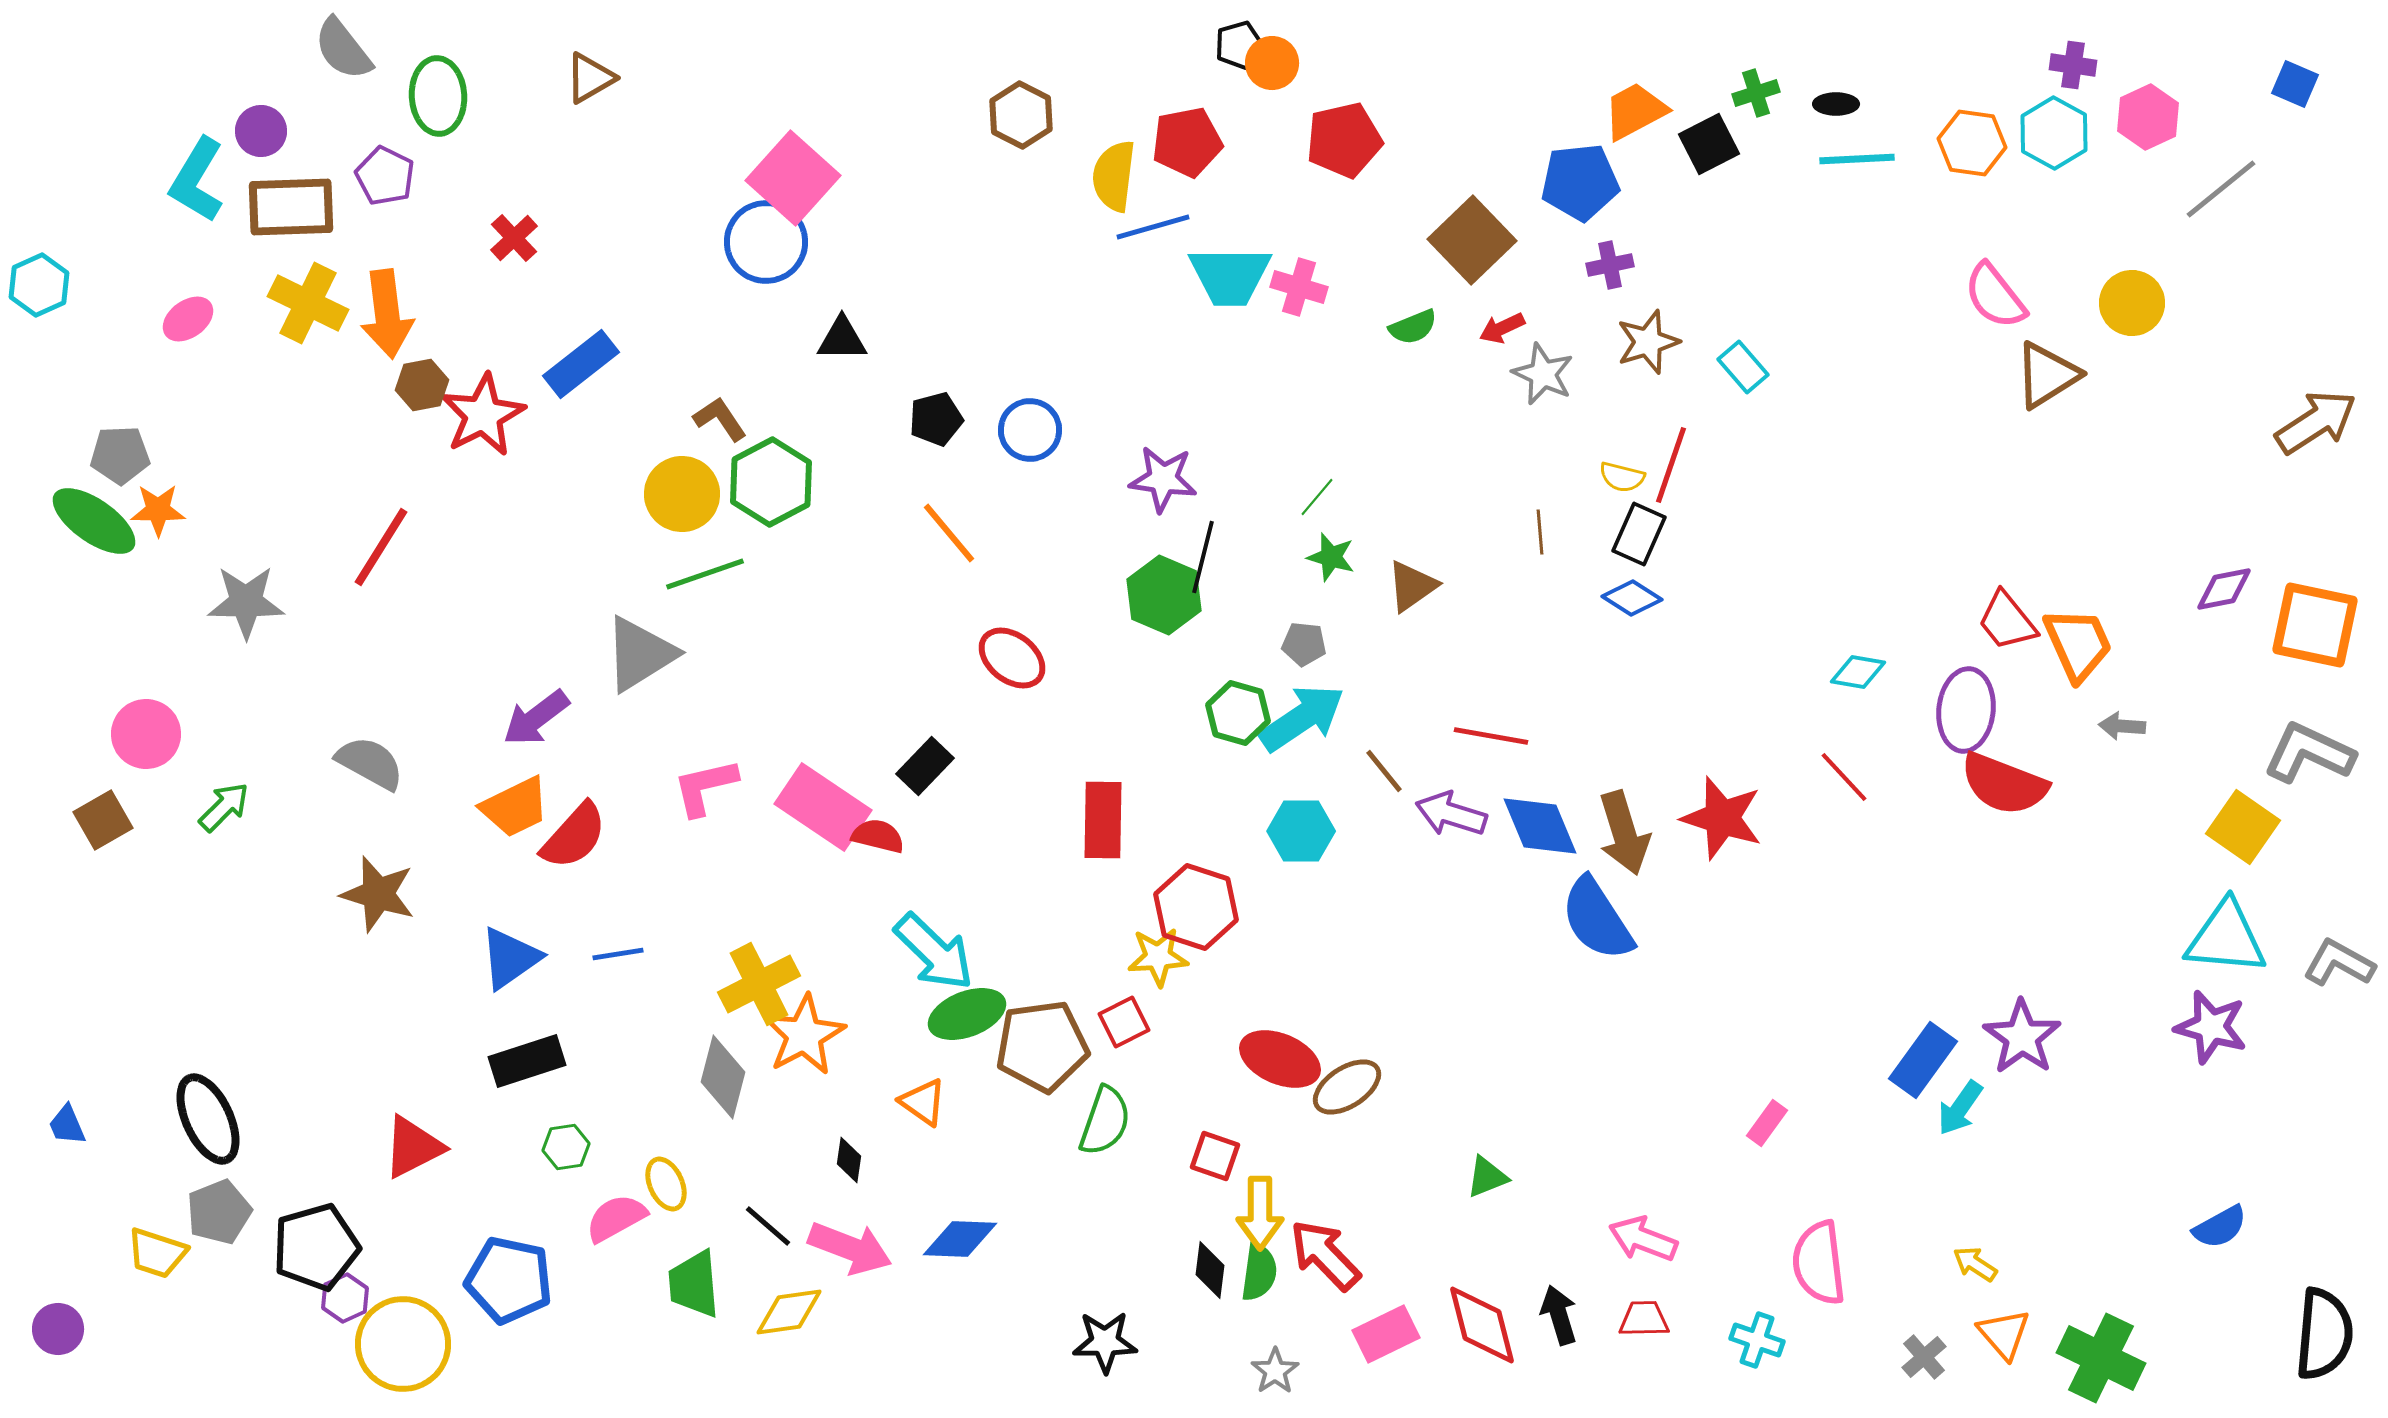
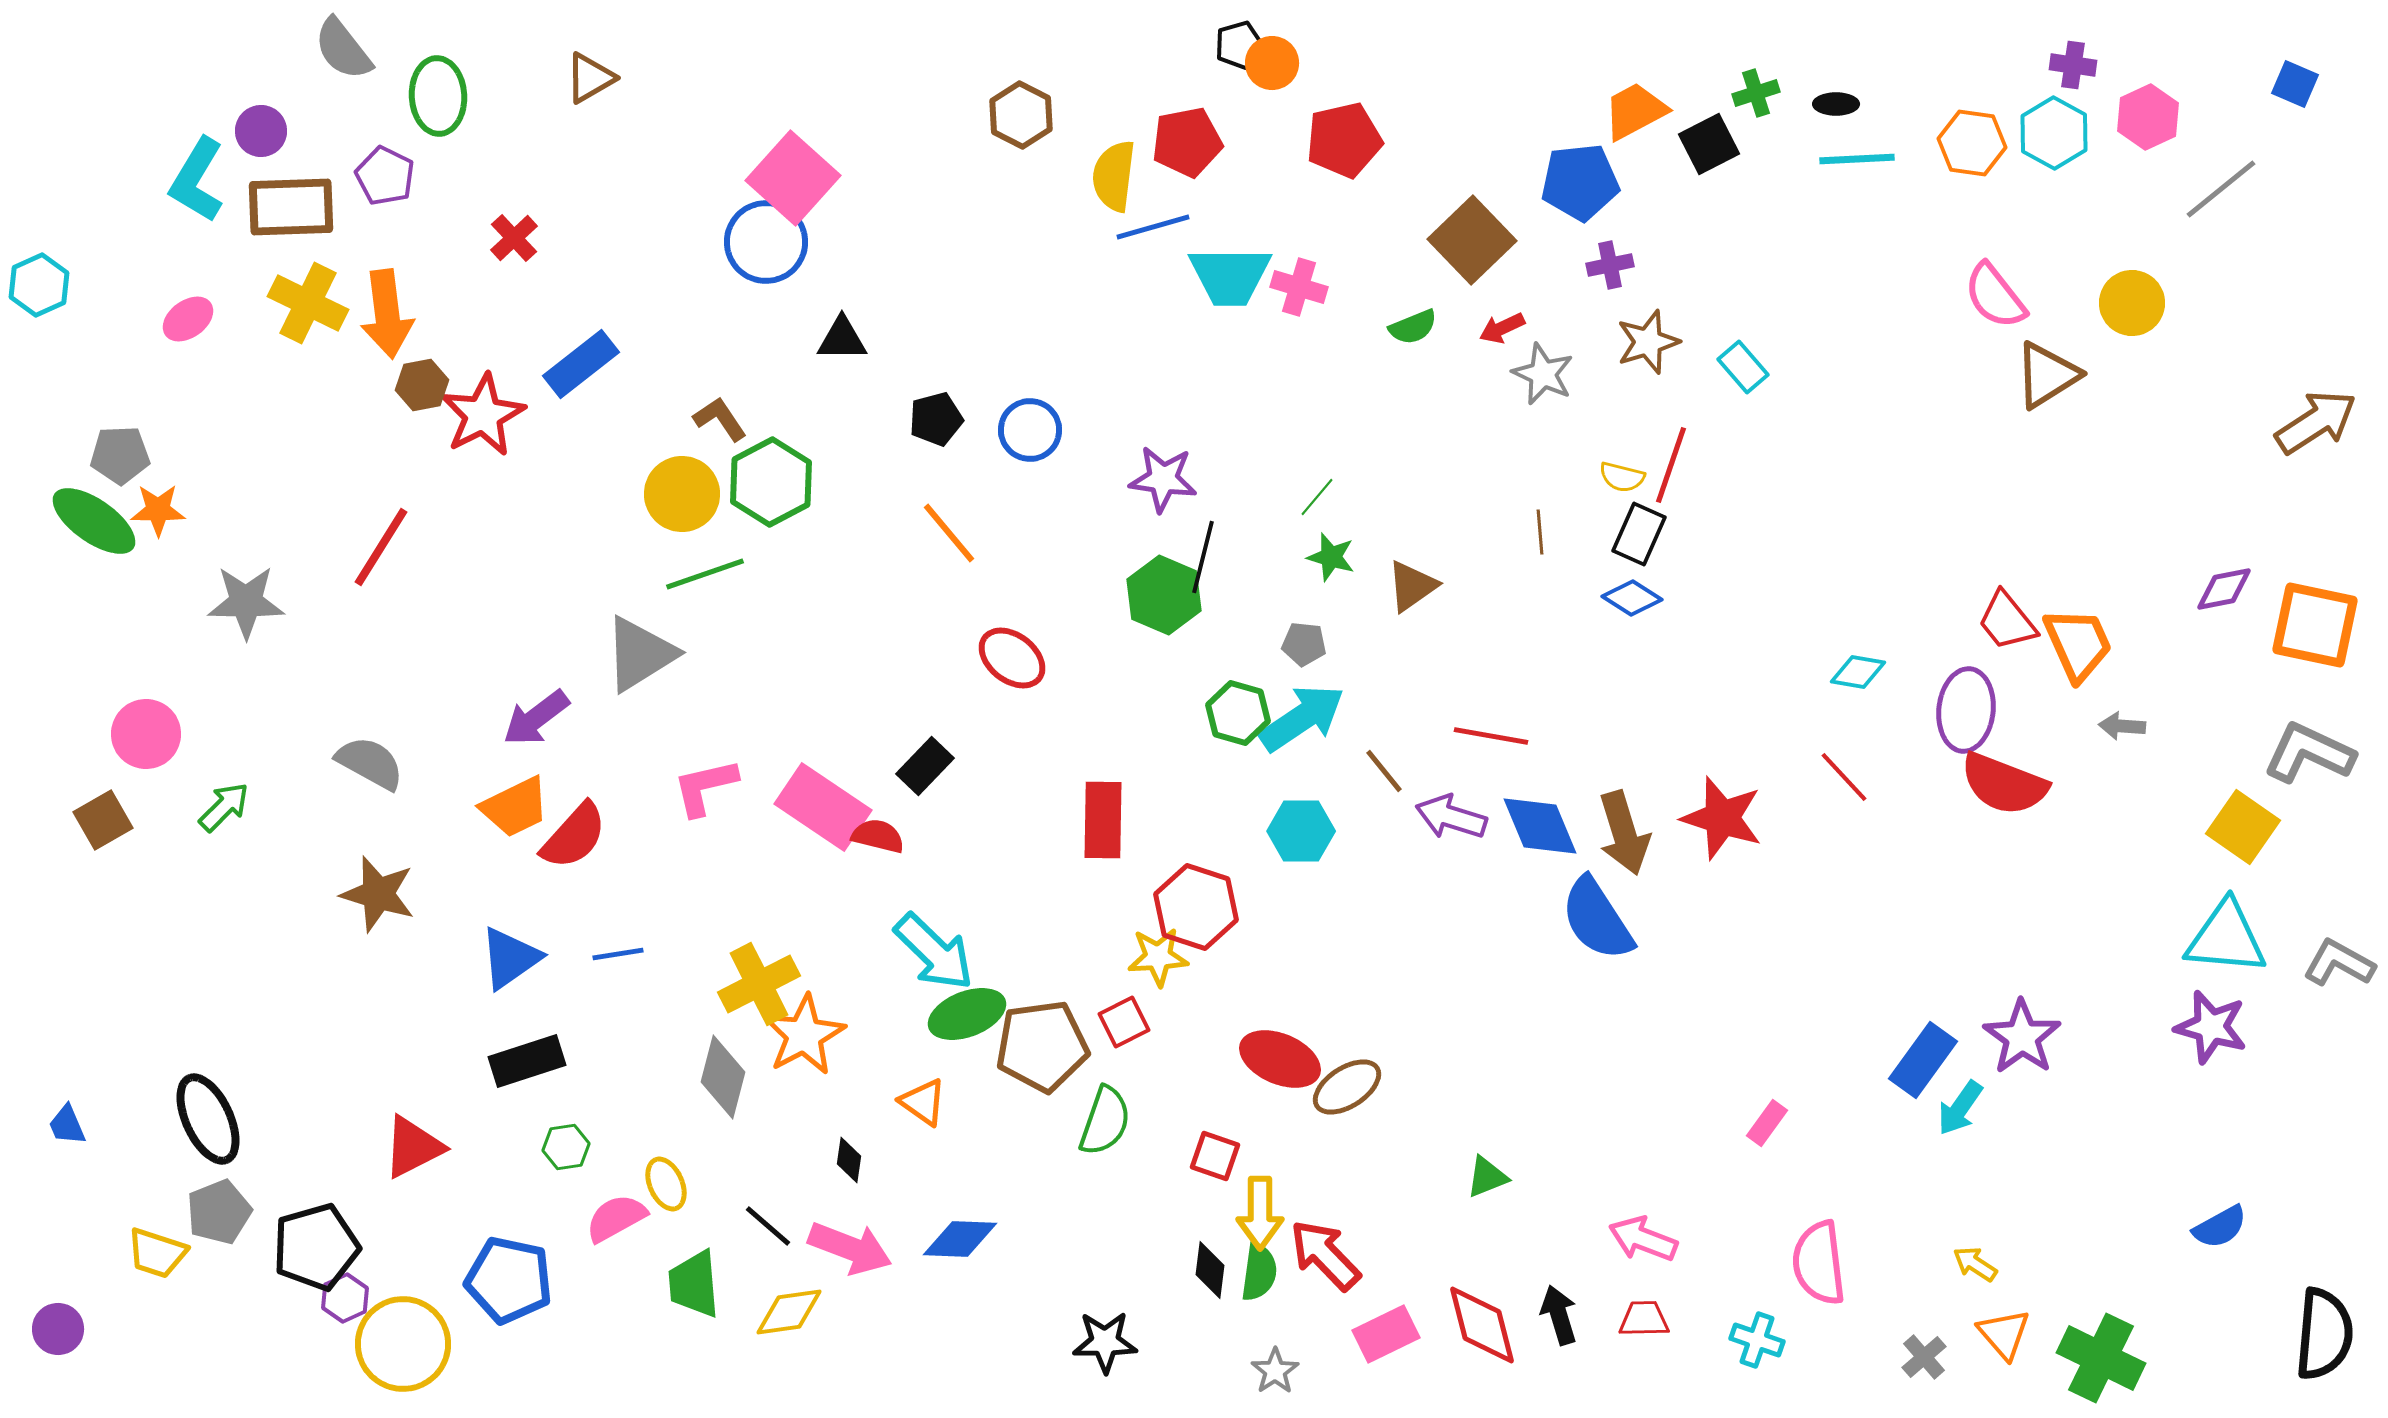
purple arrow at (1451, 814): moved 3 px down
